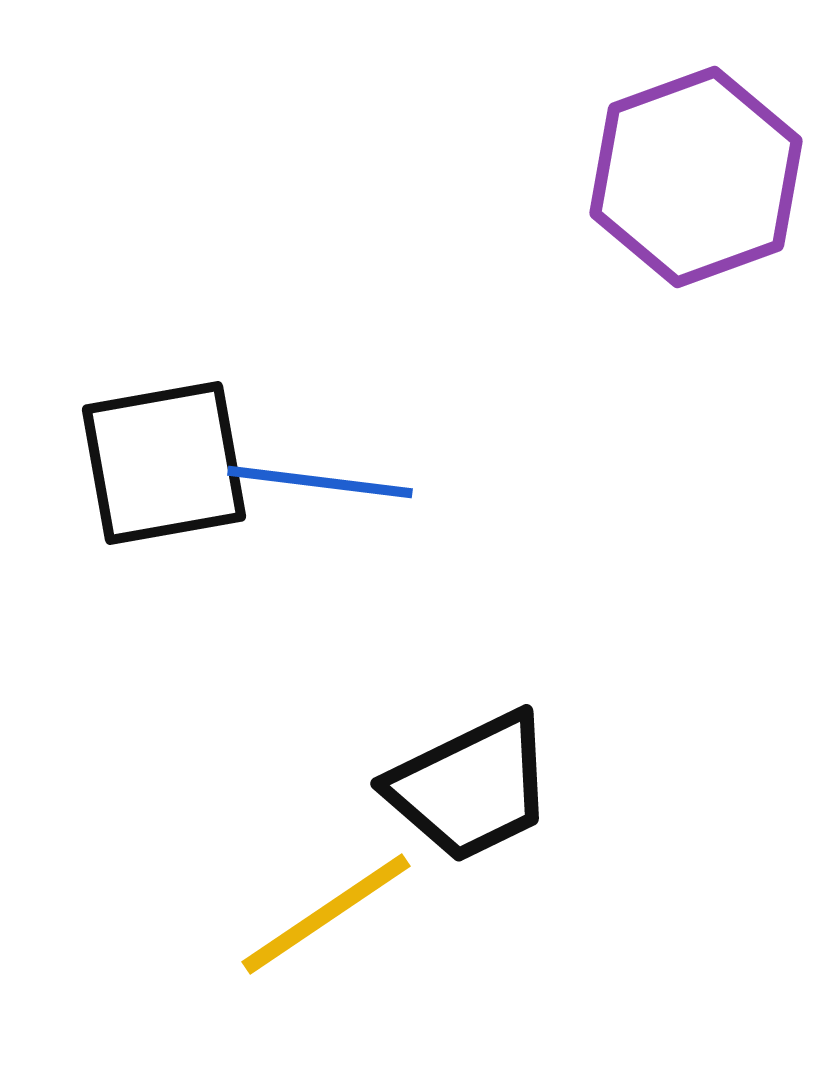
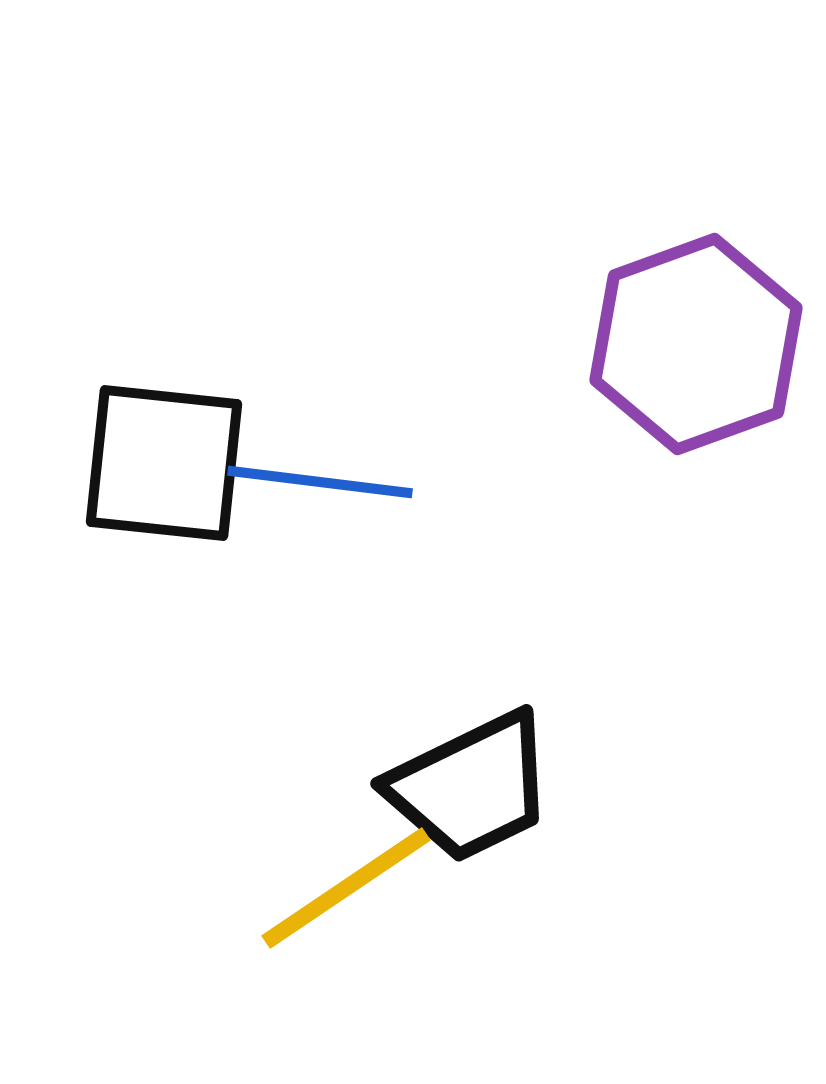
purple hexagon: moved 167 px down
black square: rotated 16 degrees clockwise
yellow line: moved 20 px right, 26 px up
